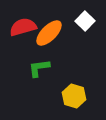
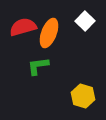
orange ellipse: rotated 24 degrees counterclockwise
green L-shape: moved 1 px left, 2 px up
yellow hexagon: moved 9 px right
